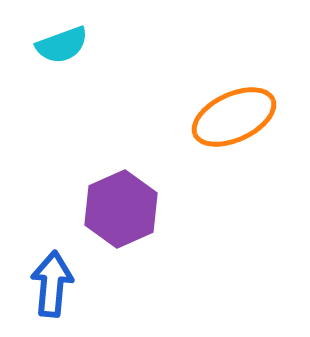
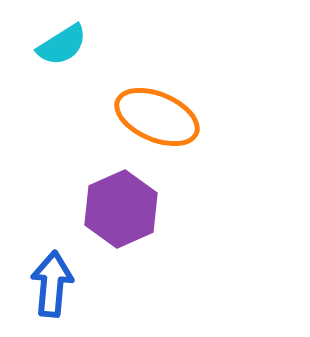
cyan semicircle: rotated 12 degrees counterclockwise
orange ellipse: moved 77 px left; rotated 48 degrees clockwise
